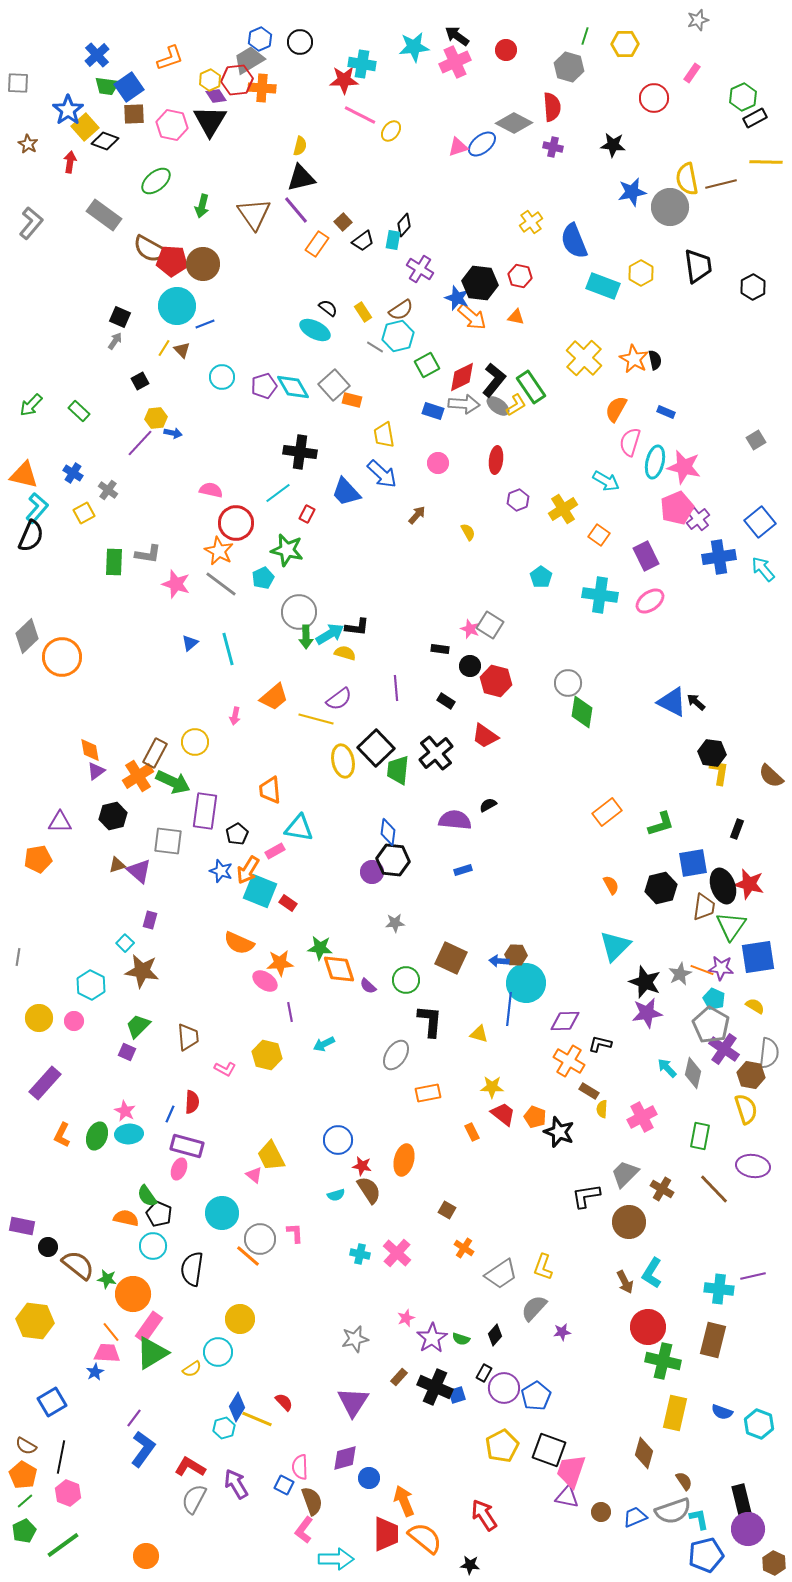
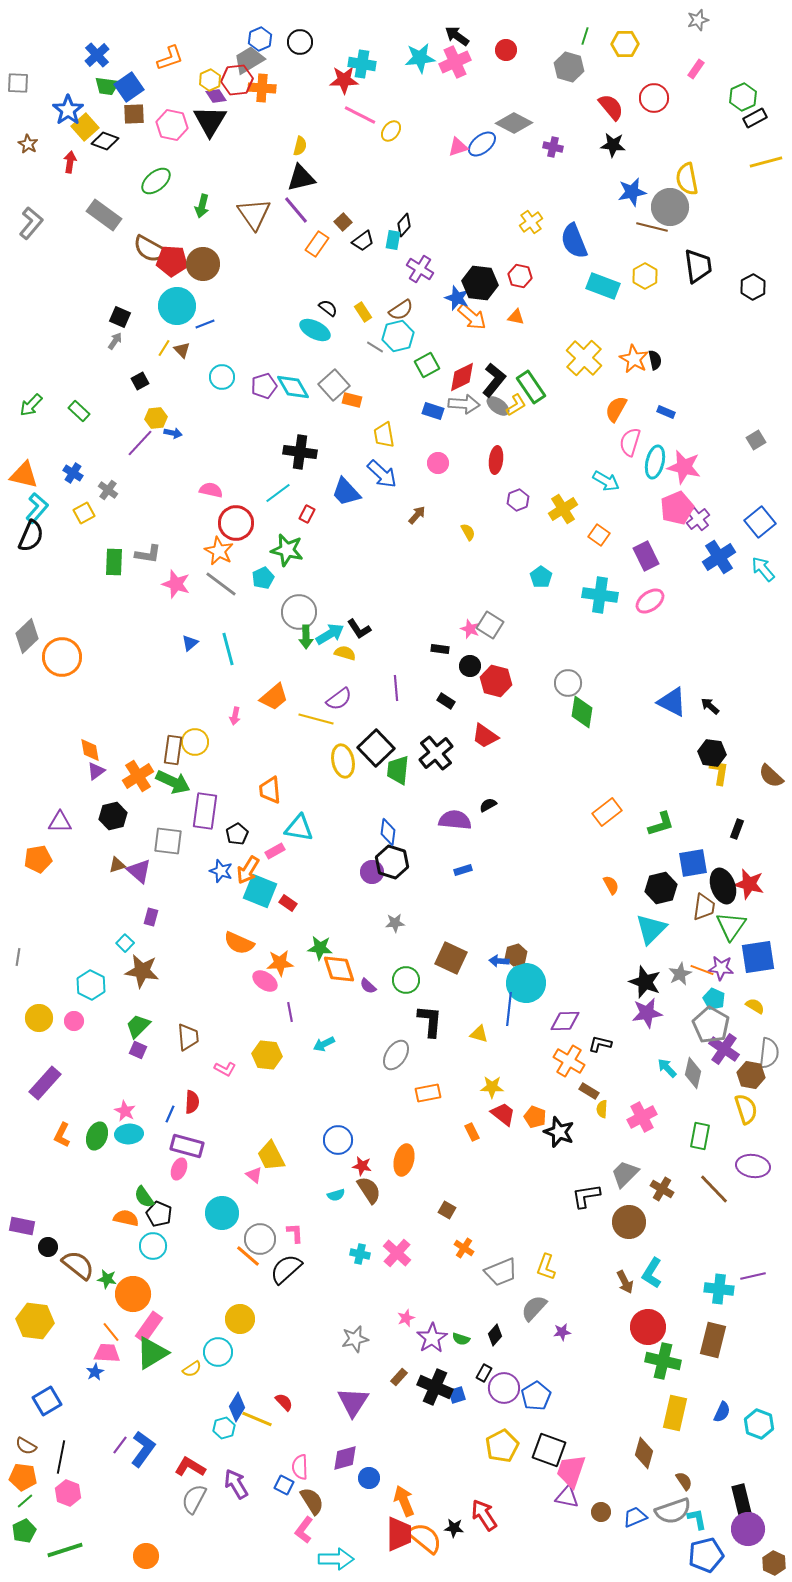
cyan star at (414, 47): moved 6 px right, 11 px down
pink rectangle at (692, 73): moved 4 px right, 4 px up
red semicircle at (552, 107): moved 59 px right; rotated 36 degrees counterclockwise
yellow line at (766, 162): rotated 16 degrees counterclockwise
brown line at (721, 184): moved 69 px left, 43 px down; rotated 28 degrees clockwise
yellow hexagon at (641, 273): moved 4 px right, 3 px down
blue cross at (719, 557): rotated 24 degrees counterclockwise
black L-shape at (357, 627): moved 2 px right, 2 px down; rotated 50 degrees clockwise
black arrow at (696, 702): moved 14 px right, 4 px down
brown rectangle at (155, 753): moved 18 px right, 3 px up; rotated 20 degrees counterclockwise
black hexagon at (393, 860): moved 1 px left, 2 px down; rotated 12 degrees clockwise
purple rectangle at (150, 920): moved 1 px right, 3 px up
cyan triangle at (615, 946): moved 36 px right, 17 px up
brown hexagon at (516, 955): rotated 20 degrees counterclockwise
purple square at (127, 1052): moved 11 px right, 2 px up
yellow hexagon at (267, 1055): rotated 8 degrees counterclockwise
green semicircle at (147, 1196): moved 3 px left, 1 px down
yellow L-shape at (543, 1267): moved 3 px right
black semicircle at (192, 1269): moved 94 px right; rotated 40 degrees clockwise
gray trapezoid at (501, 1274): moved 2 px up; rotated 12 degrees clockwise
blue square at (52, 1402): moved 5 px left, 1 px up
blue semicircle at (722, 1412): rotated 85 degrees counterclockwise
purple line at (134, 1418): moved 14 px left, 27 px down
orange pentagon at (23, 1475): moved 2 px down; rotated 24 degrees counterclockwise
brown semicircle at (312, 1501): rotated 12 degrees counterclockwise
cyan L-shape at (699, 1519): moved 2 px left
red trapezoid at (386, 1534): moved 13 px right
green line at (63, 1545): moved 2 px right, 5 px down; rotated 18 degrees clockwise
black star at (470, 1565): moved 16 px left, 37 px up
